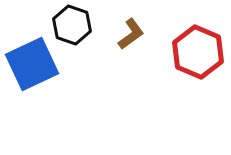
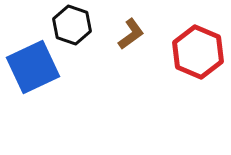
blue square: moved 1 px right, 3 px down
